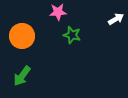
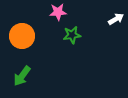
green star: rotated 24 degrees counterclockwise
